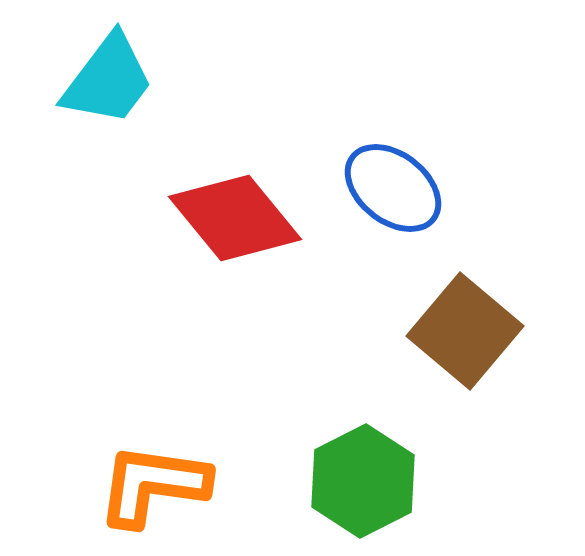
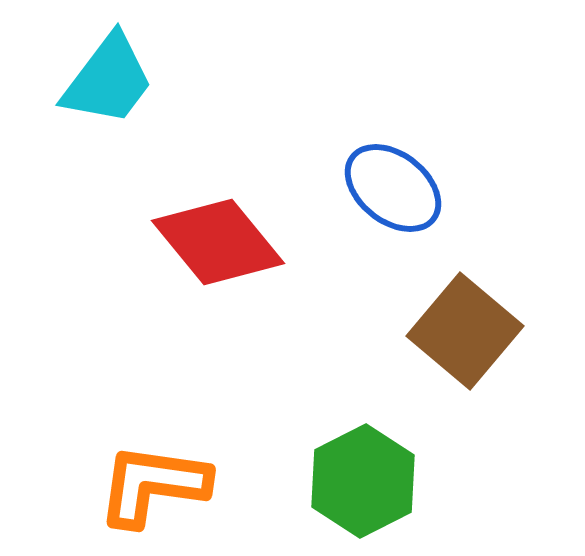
red diamond: moved 17 px left, 24 px down
